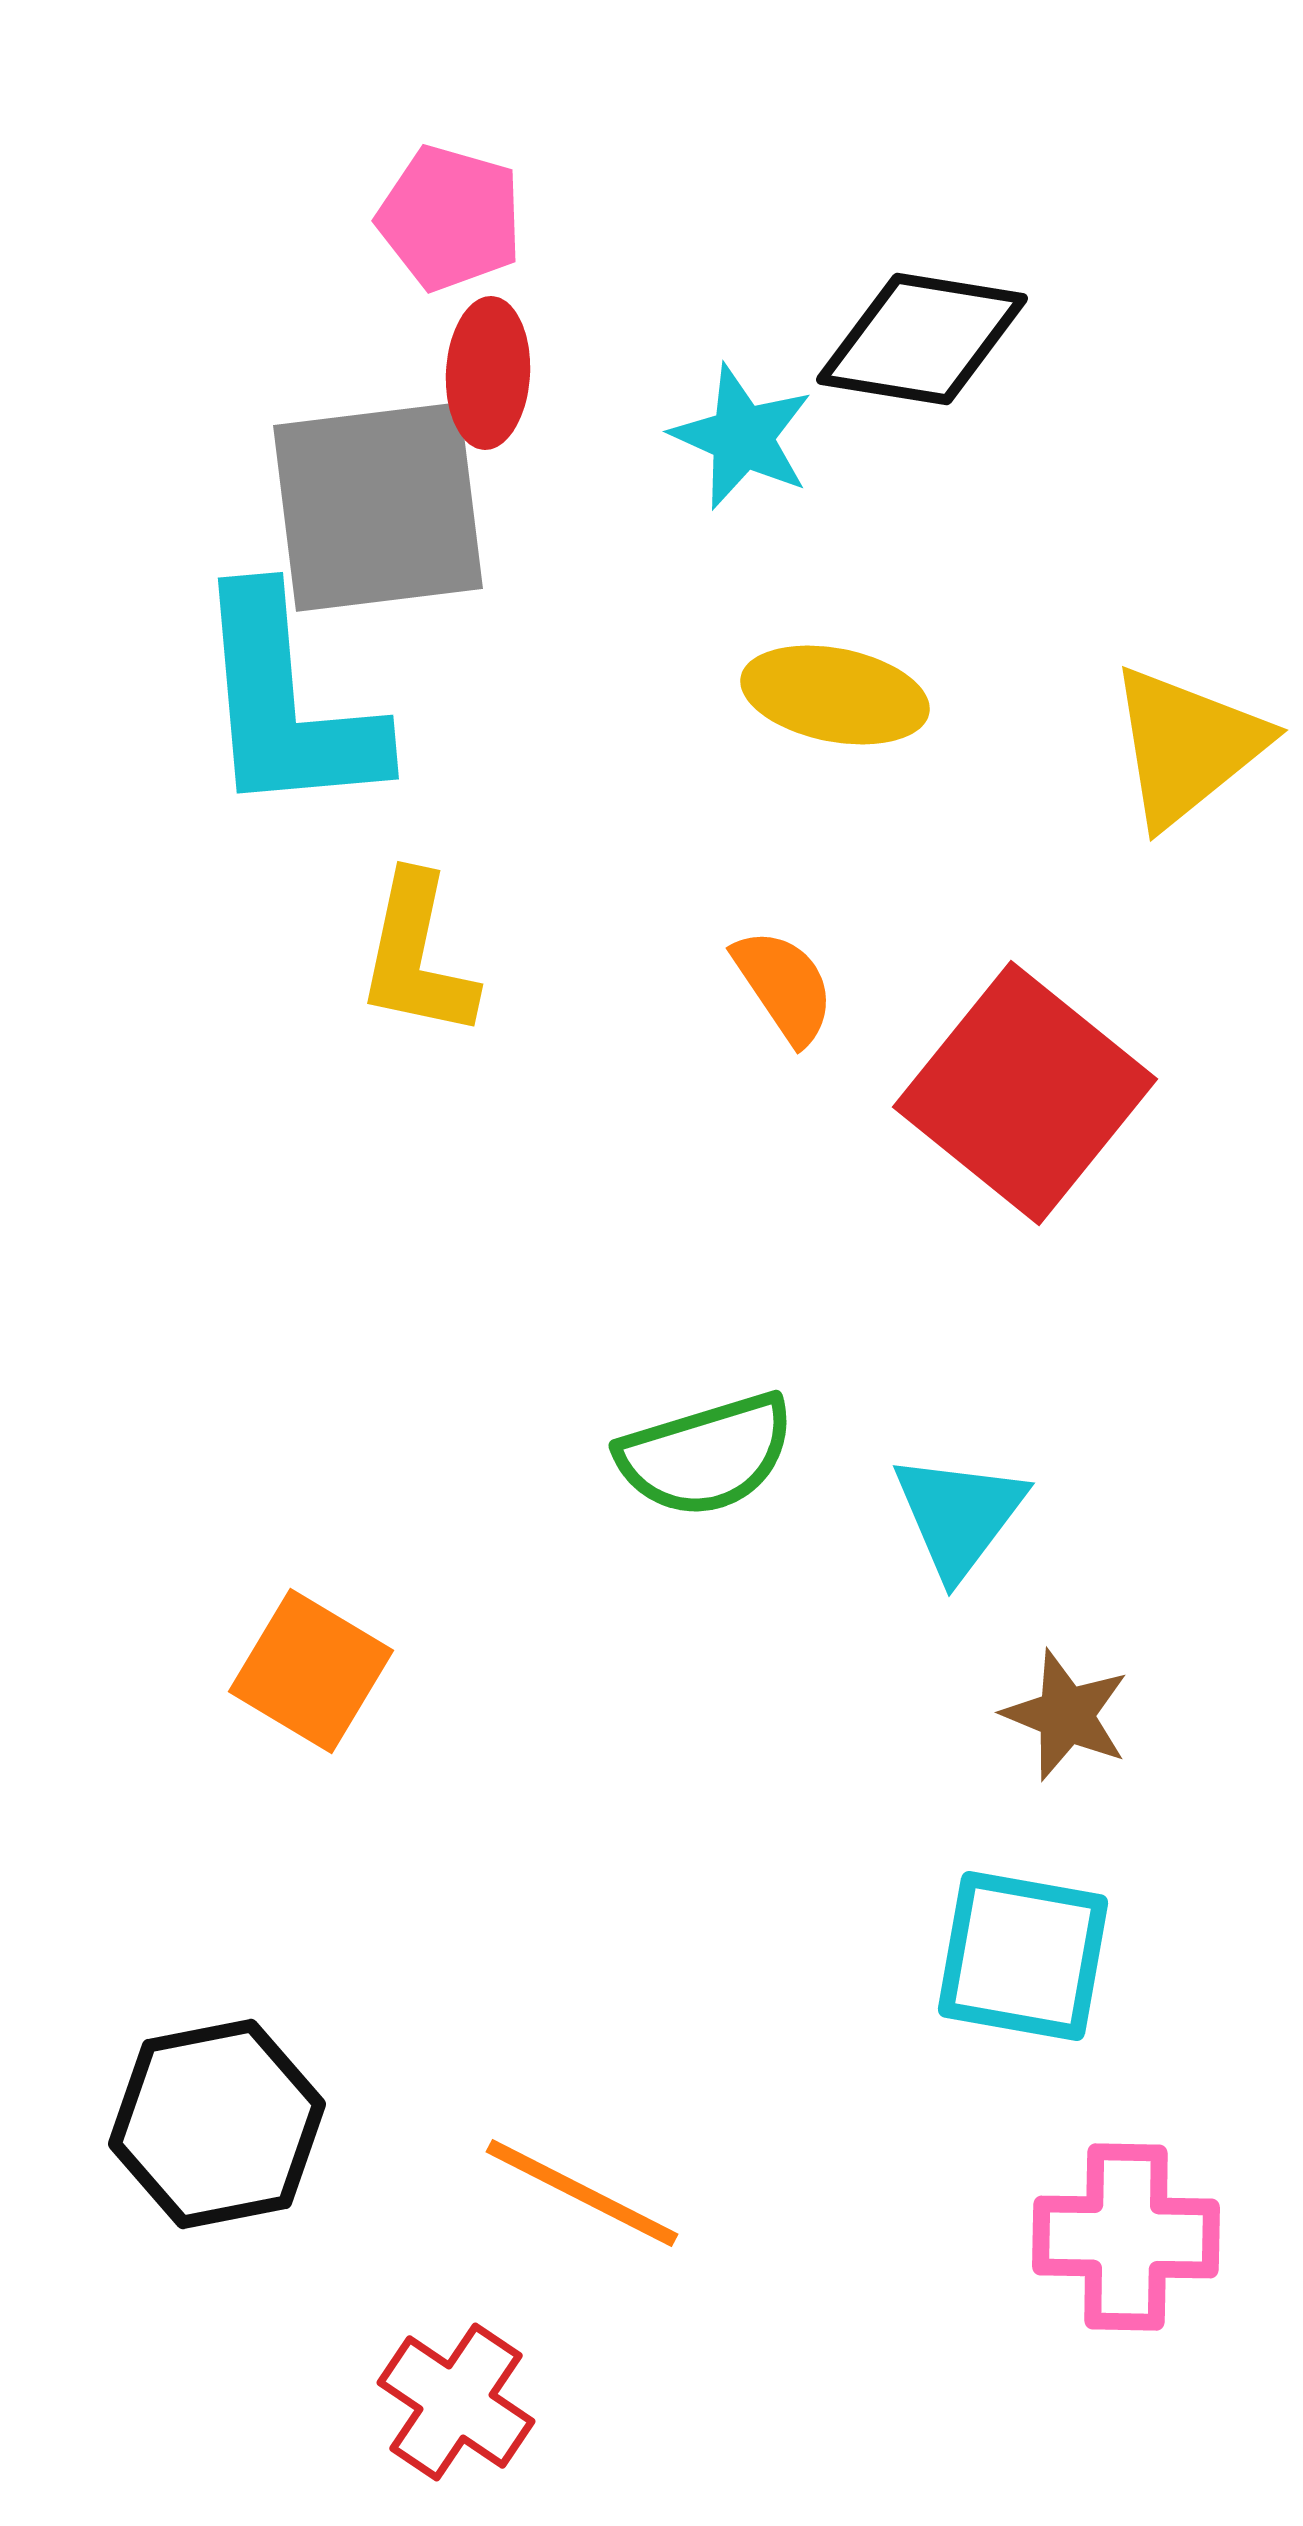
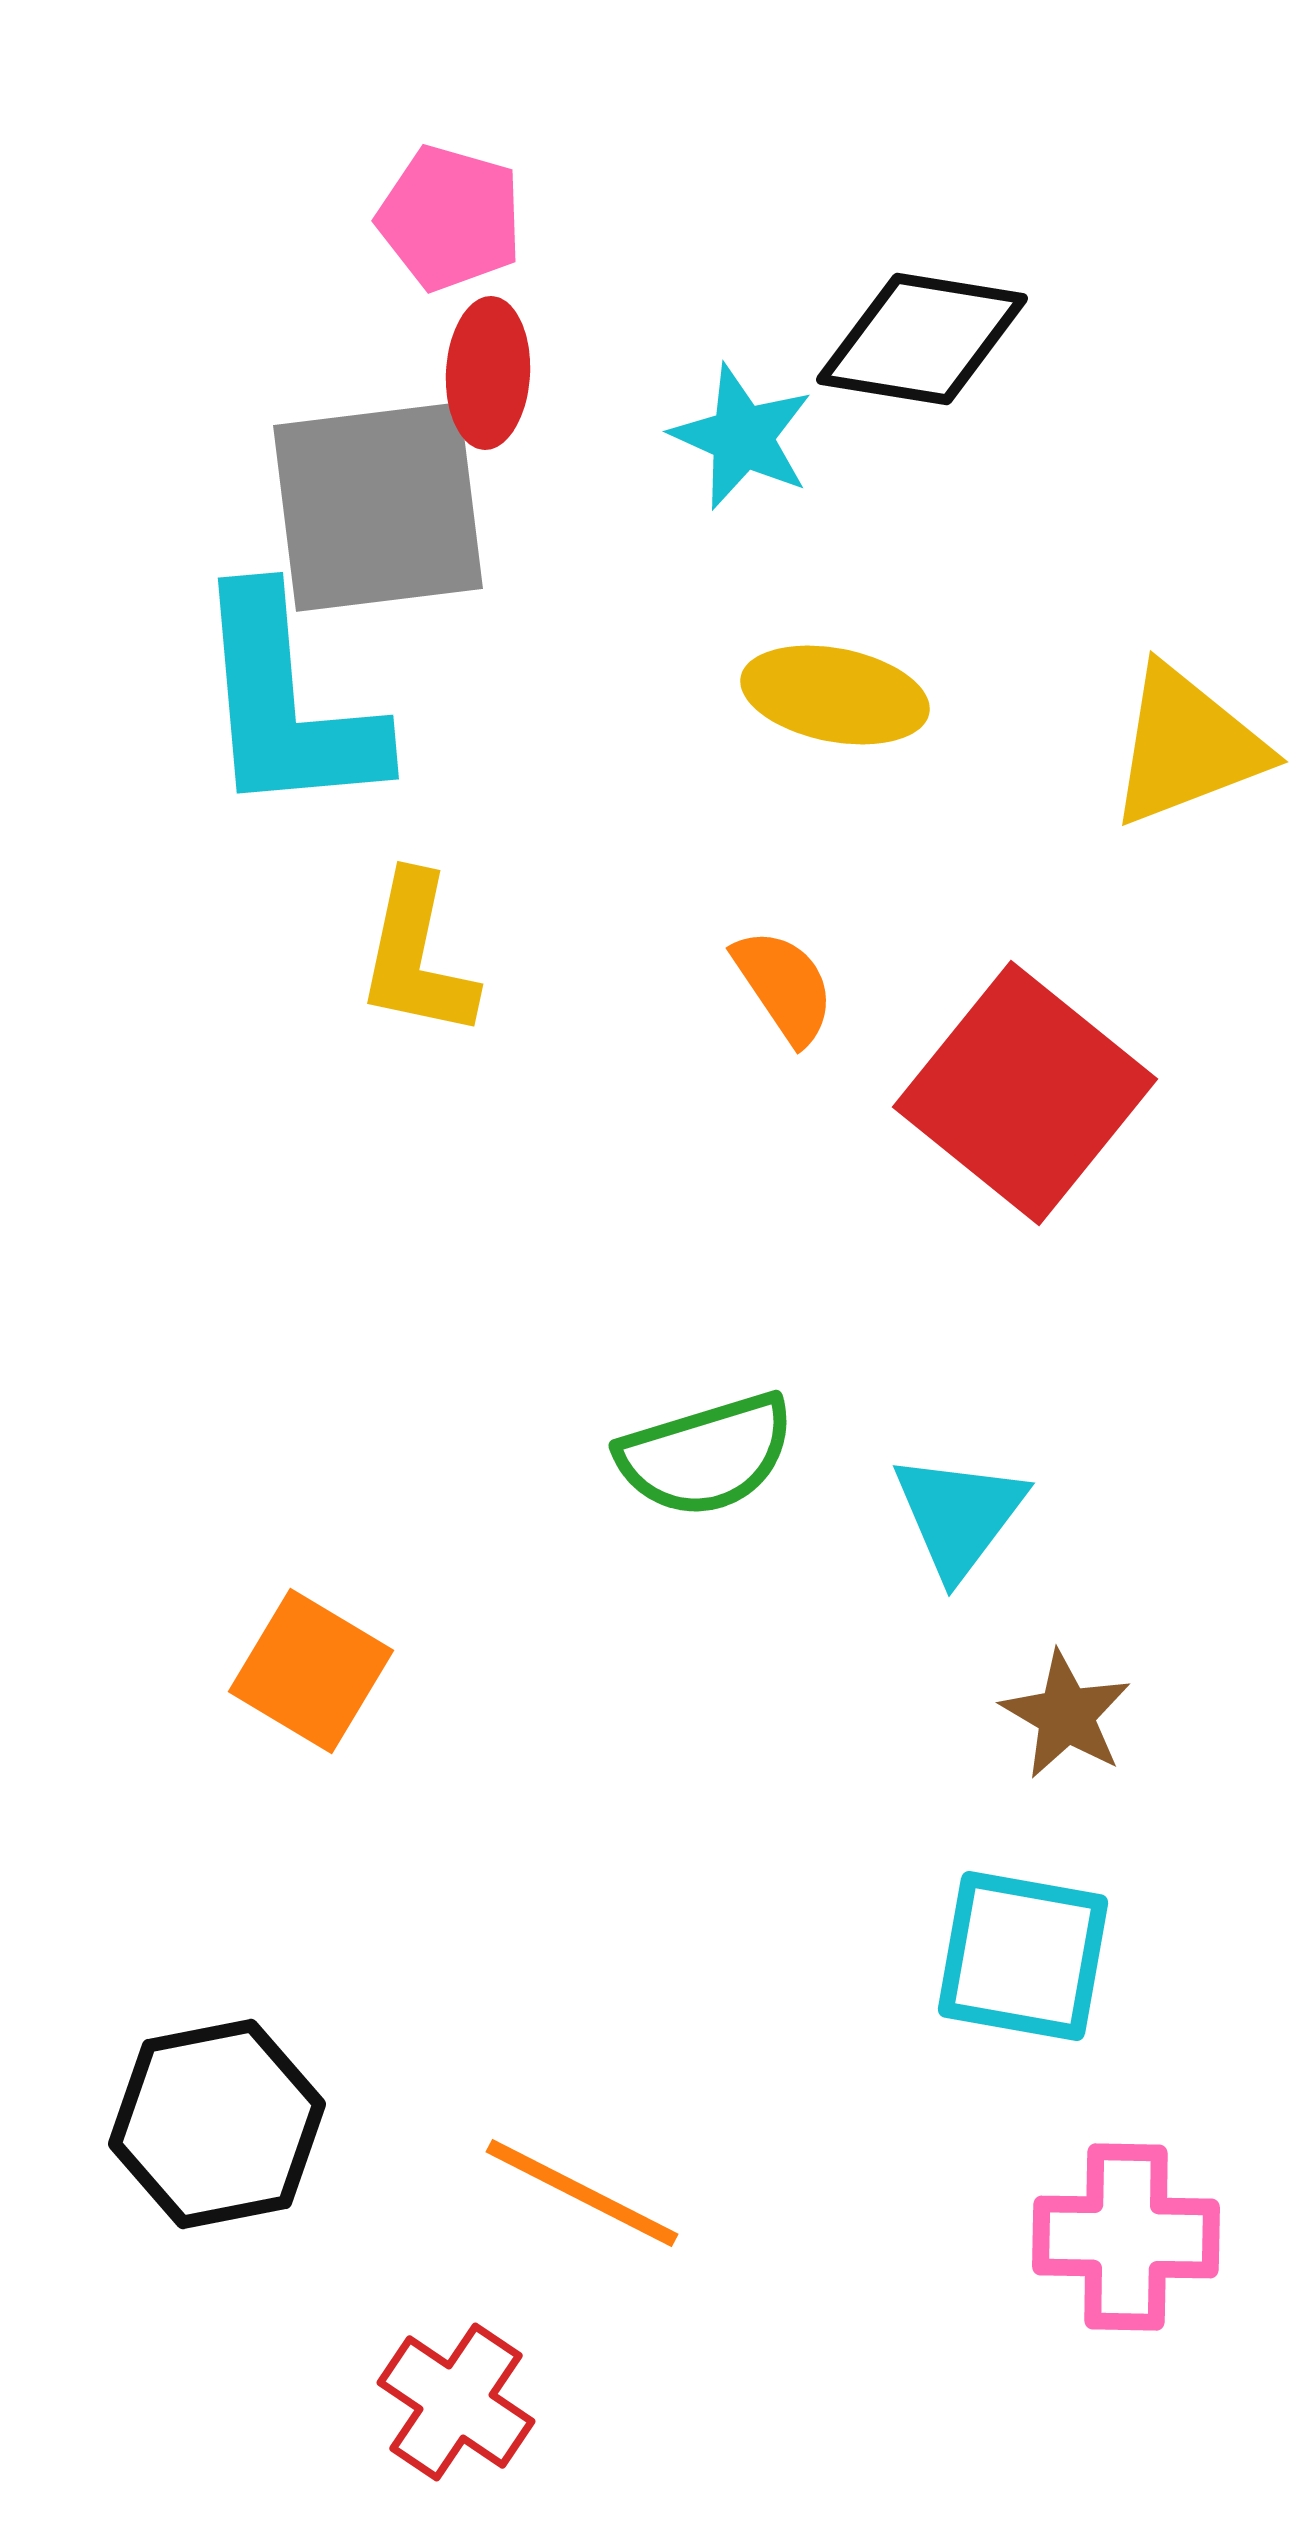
yellow triangle: rotated 18 degrees clockwise
brown star: rotated 8 degrees clockwise
